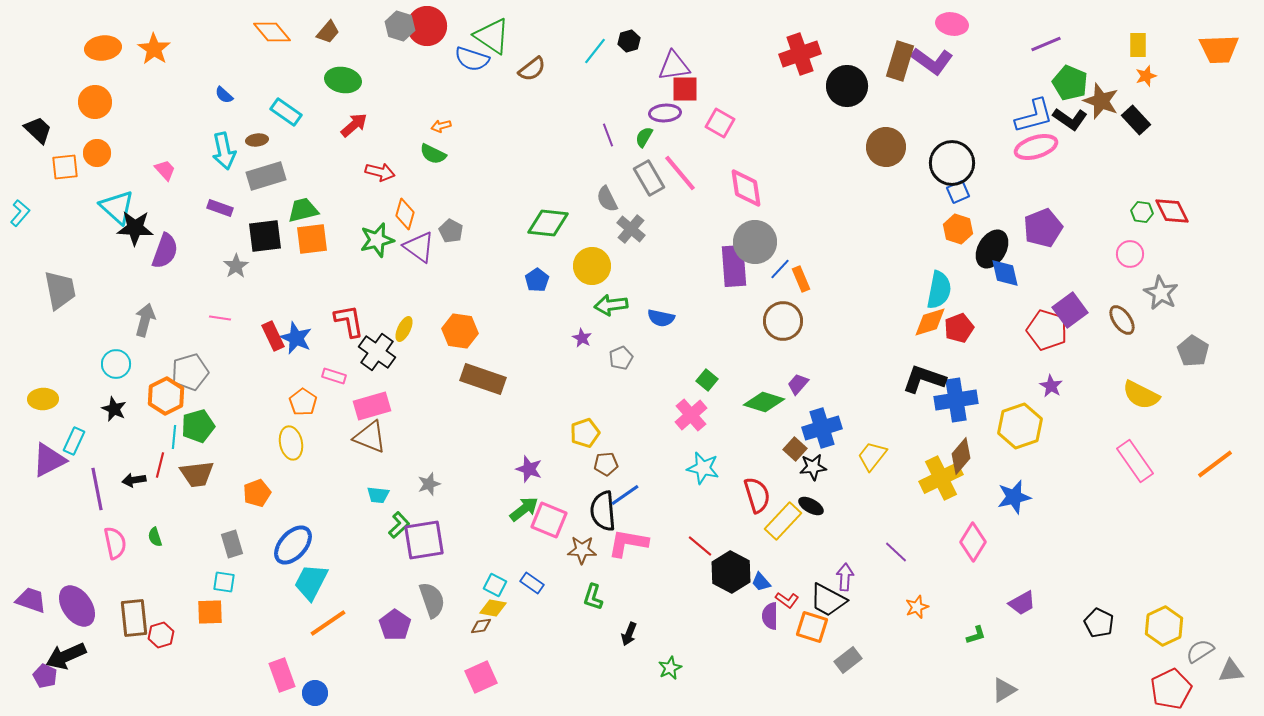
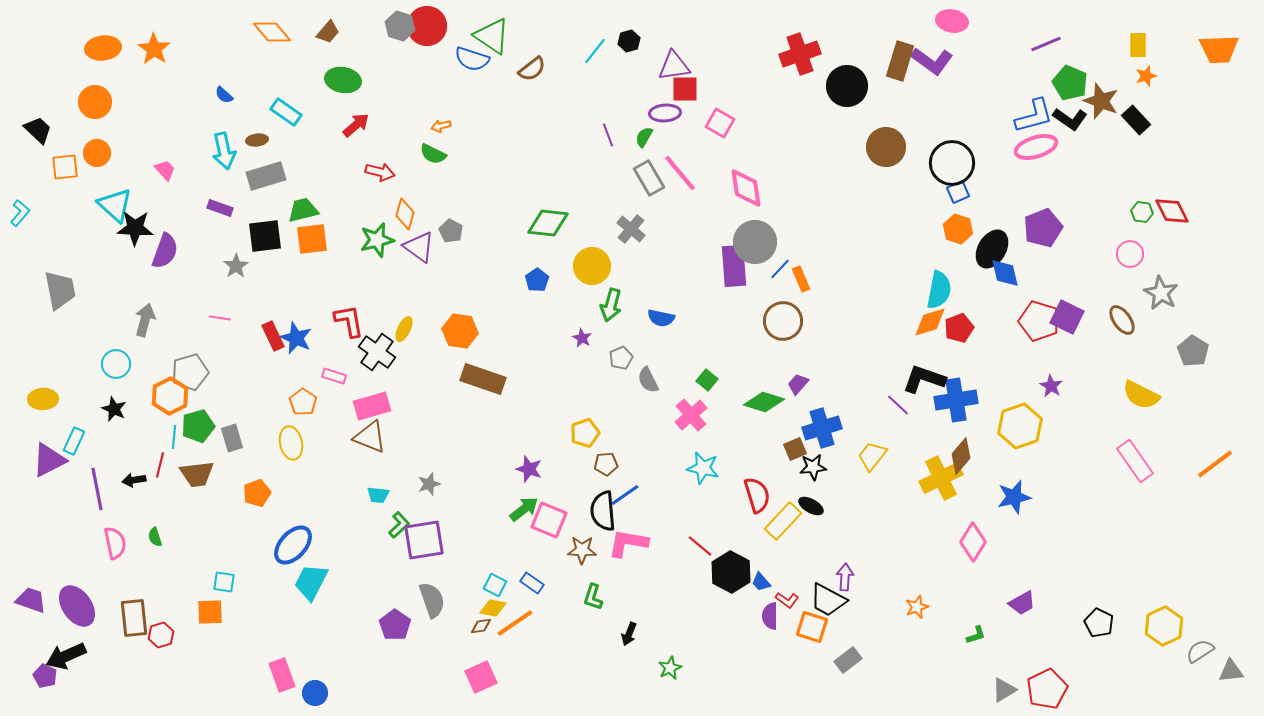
pink ellipse at (952, 24): moved 3 px up
red arrow at (354, 125): moved 2 px right
gray semicircle at (607, 199): moved 41 px right, 181 px down
cyan triangle at (117, 207): moved 2 px left, 2 px up
green arrow at (611, 305): rotated 68 degrees counterclockwise
purple square at (1070, 310): moved 3 px left, 7 px down; rotated 28 degrees counterclockwise
red pentagon at (1047, 330): moved 8 px left, 9 px up
orange hexagon at (166, 396): moved 4 px right
brown square at (795, 449): rotated 25 degrees clockwise
gray rectangle at (232, 544): moved 106 px up
purple line at (896, 552): moved 2 px right, 147 px up
orange line at (328, 623): moved 187 px right
red pentagon at (1171, 689): moved 124 px left
